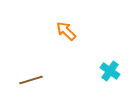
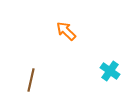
brown line: rotated 60 degrees counterclockwise
